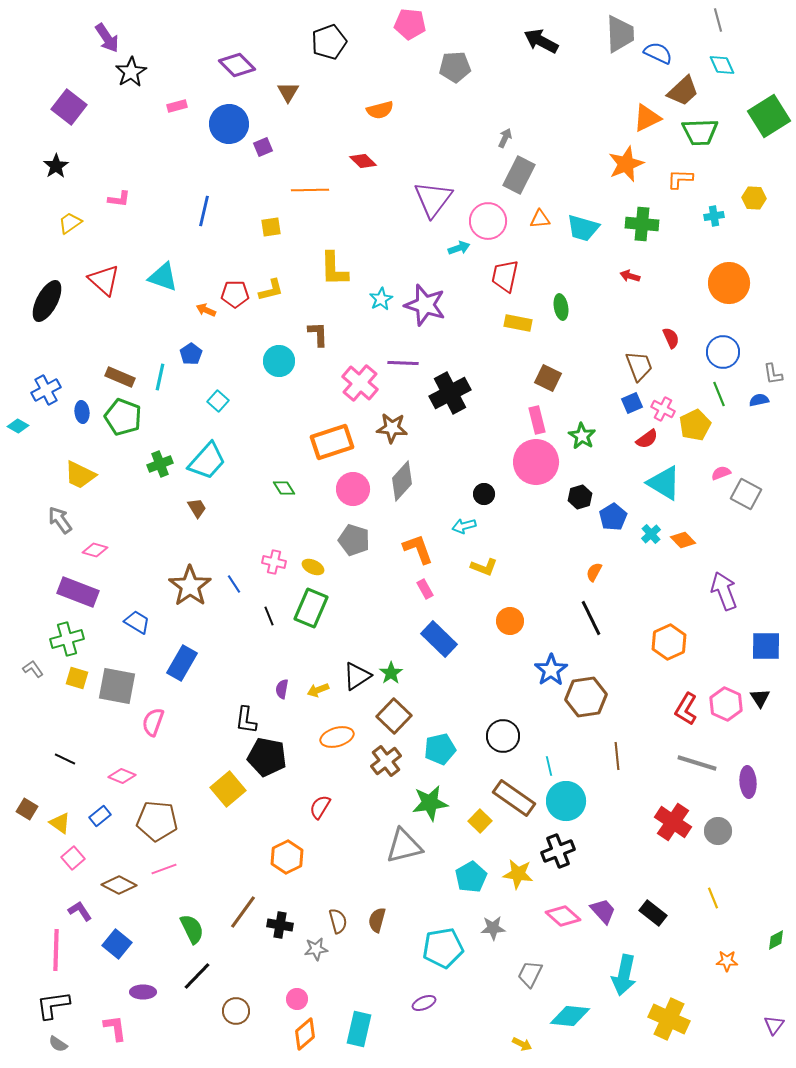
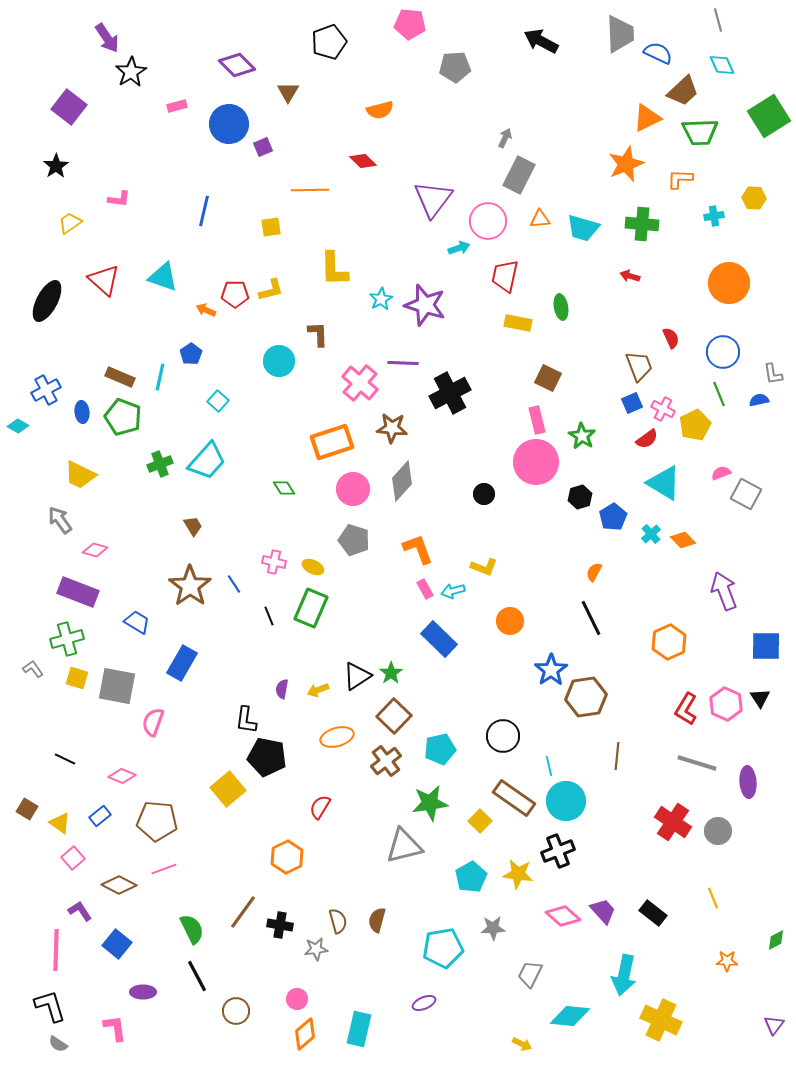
brown trapezoid at (197, 508): moved 4 px left, 18 px down
cyan arrow at (464, 526): moved 11 px left, 65 px down
brown line at (617, 756): rotated 12 degrees clockwise
black line at (197, 976): rotated 72 degrees counterclockwise
black L-shape at (53, 1005): moved 3 px left, 1 px down; rotated 81 degrees clockwise
yellow cross at (669, 1019): moved 8 px left, 1 px down
